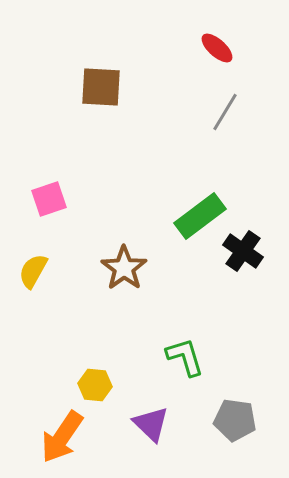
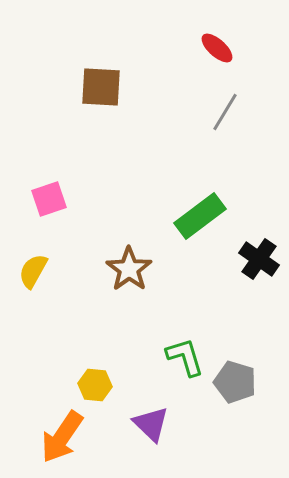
black cross: moved 16 px right, 8 px down
brown star: moved 5 px right, 1 px down
gray pentagon: moved 38 px up; rotated 9 degrees clockwise
